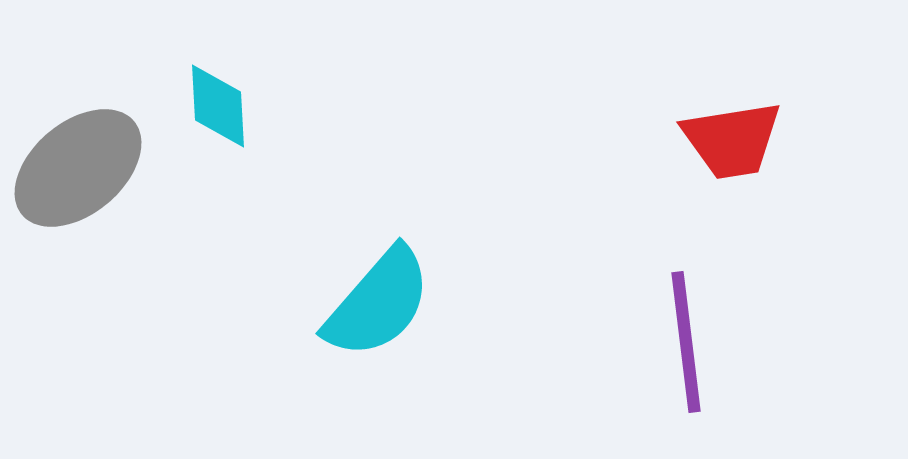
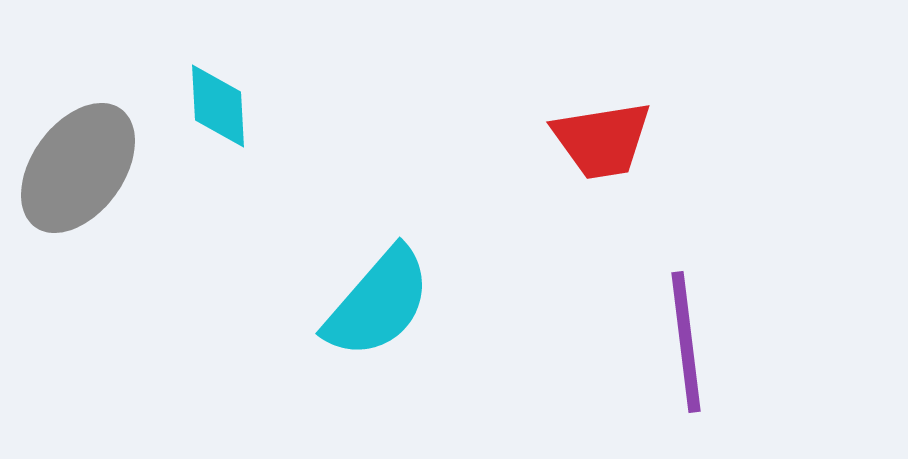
red trapezoid: moved 130 px left
gray ellipse: rotated 14 degrees counterclockwise
